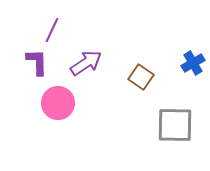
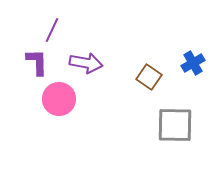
purple arrow: rotated 44 degrees clockwise
brown square: moved 8 px right
pink circle: moved 1 px right, 4 px up
